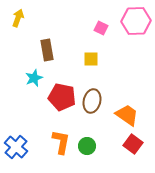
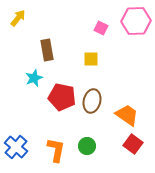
yellow arrow: rotated 18 degrees clockwise
orange L-shape: moved 5 px left, 8 px down
